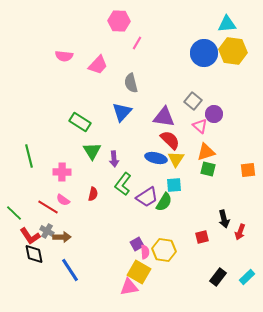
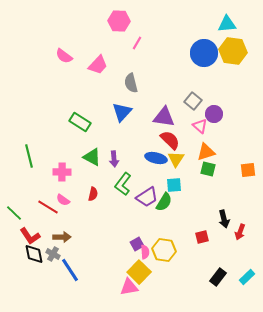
pink semicircle at (64, 56): rotated 30 degrees clockwise
green triangle at (92, 151): moved 6 px down; rotated 30 degrees counterclockwise
gray cross at (47, 231): moved 6 px right, 23 px down
yellow square at (139, 272): rotated 15 degrees clockwise
